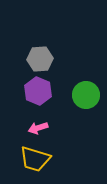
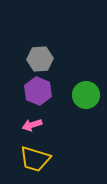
pink arrow: moved 6 px left, 3 px up
